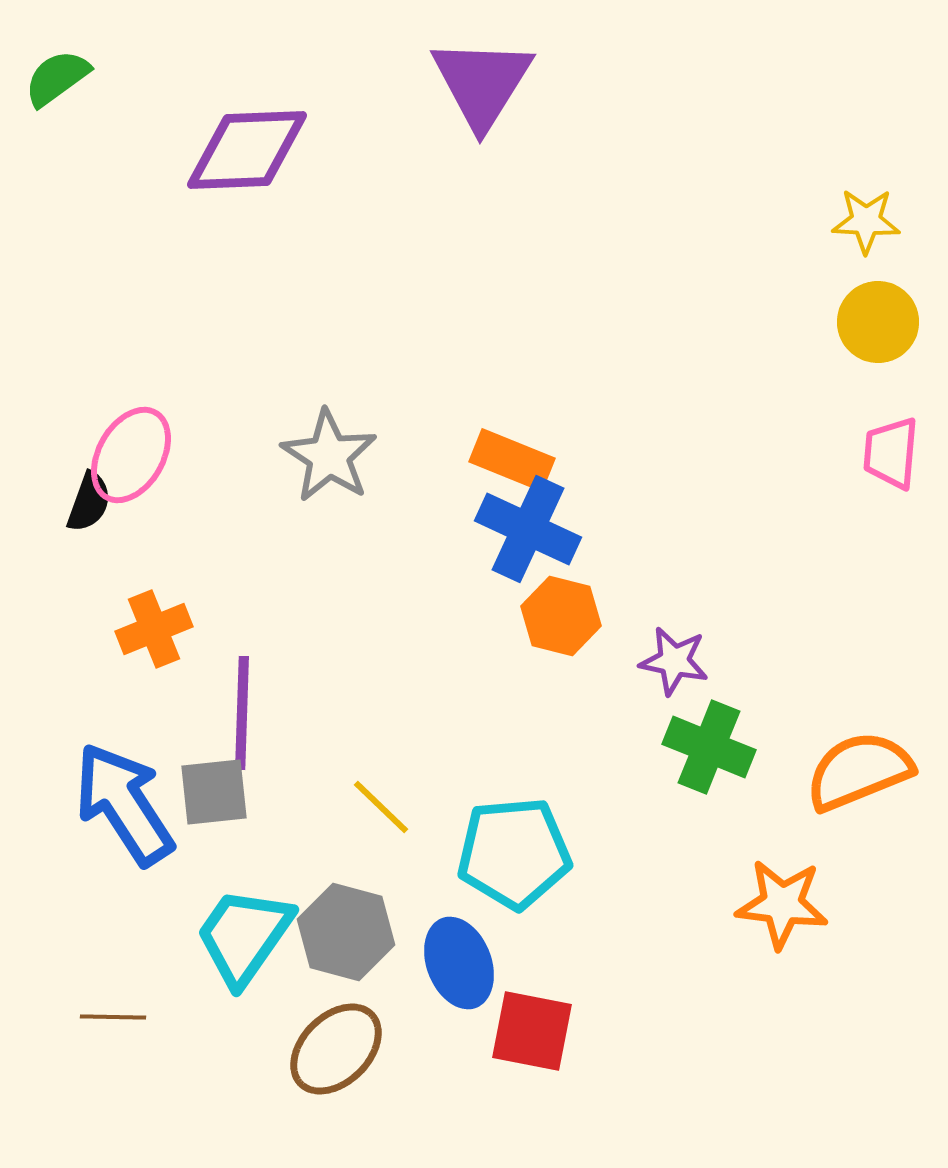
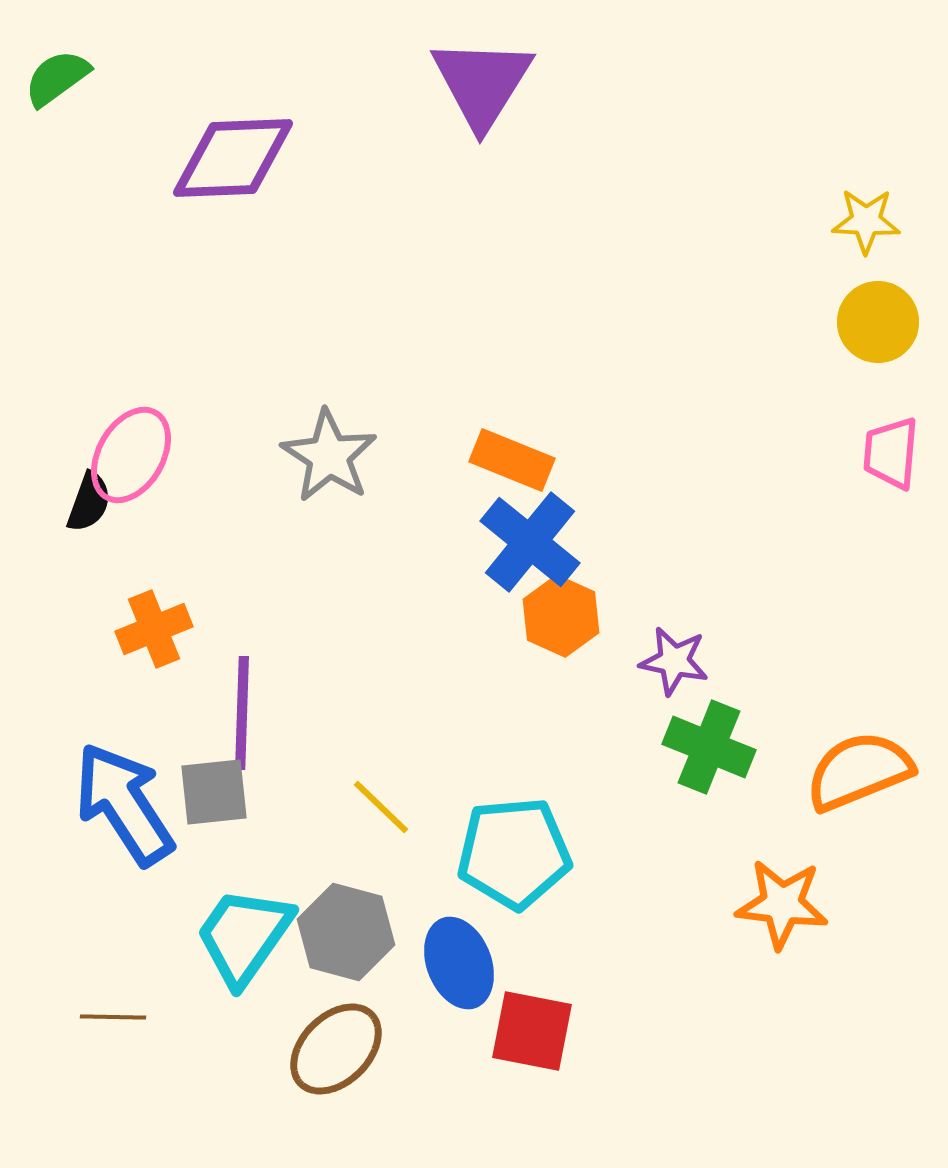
purple diamond: moved 14 px left, 8 px down
blue cross: moved 2 px right, 13 px down; rotated 14 degrees clockwise
orange hexagon: rotated 10 degrees clockwise
